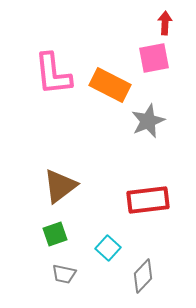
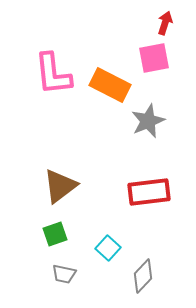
red arrow: rotated 15 degrees clockwise
red rectangle: moved 1 px right, 8 px up
